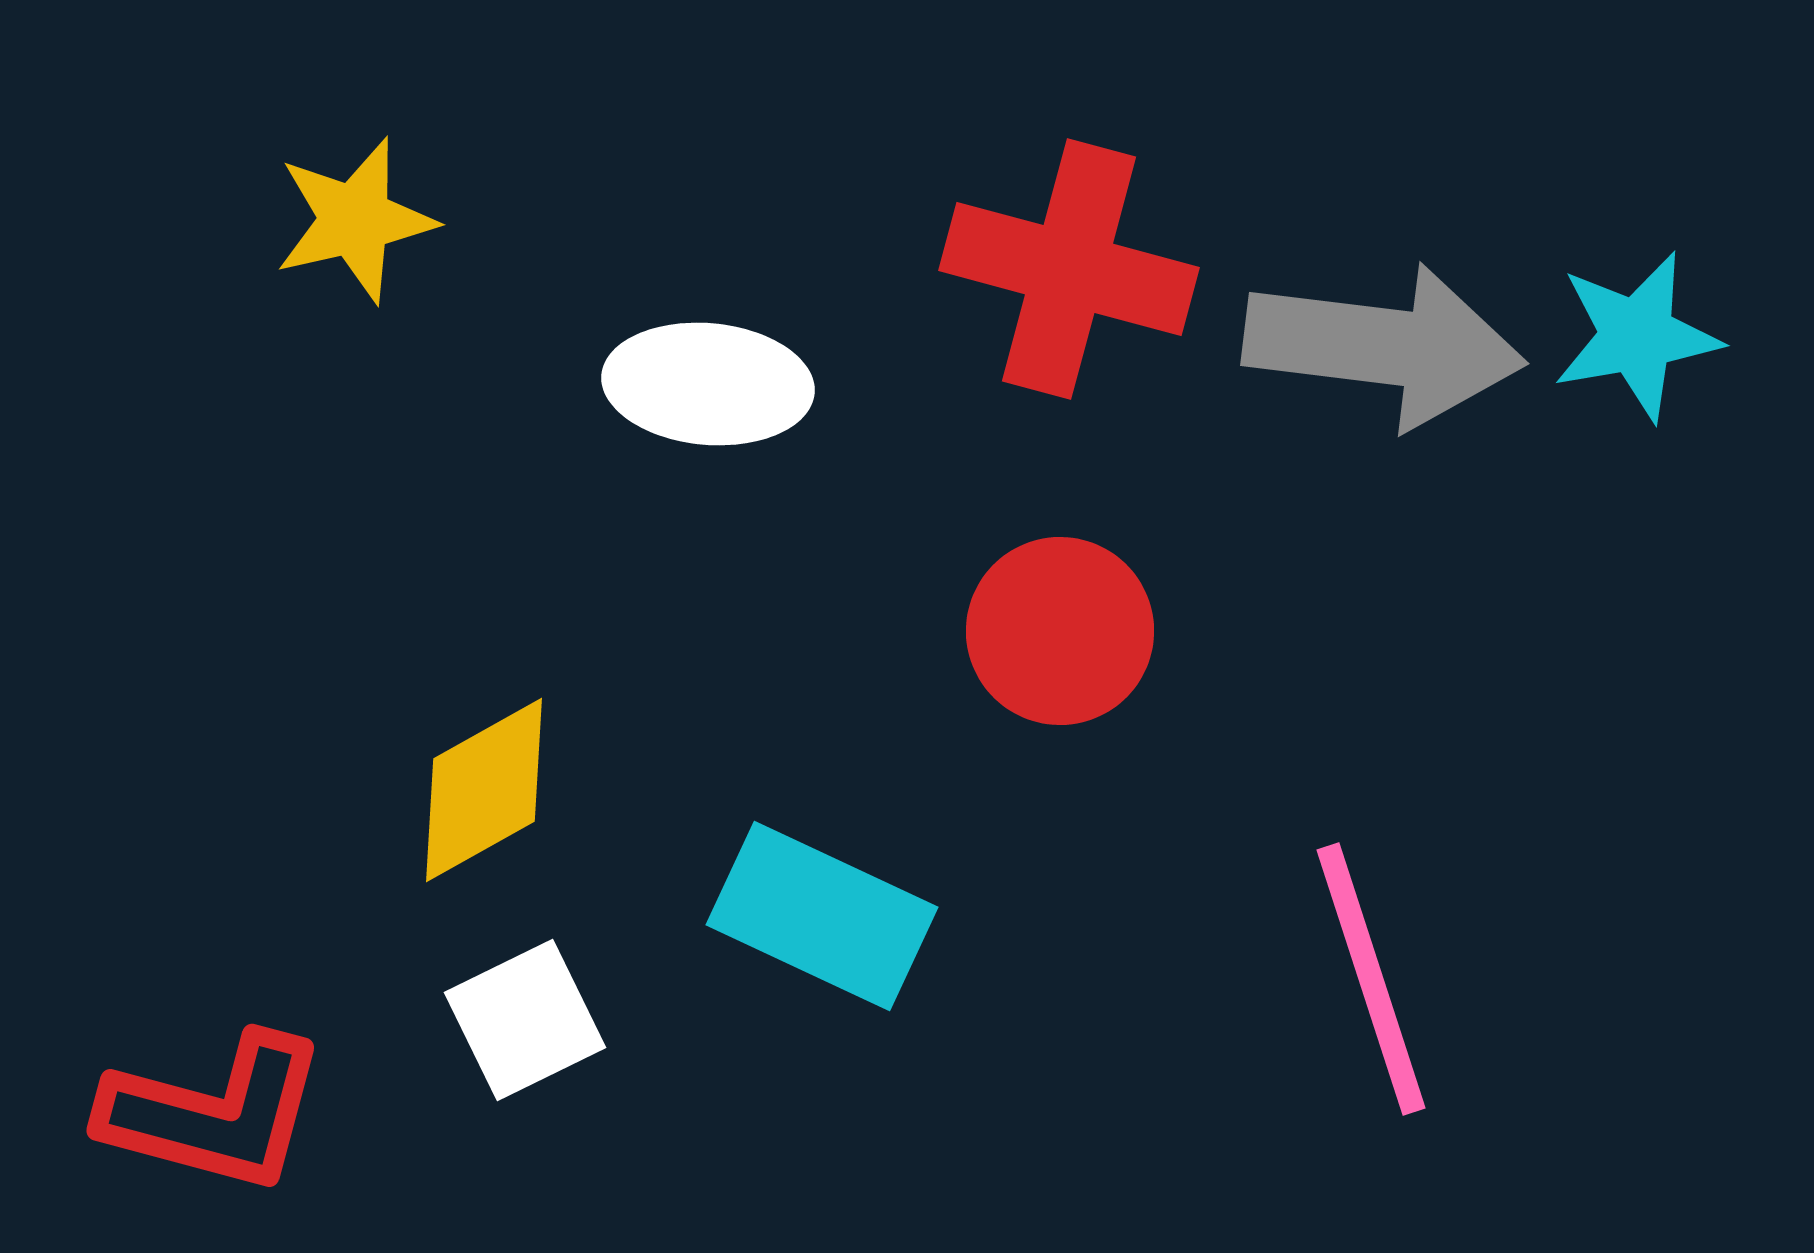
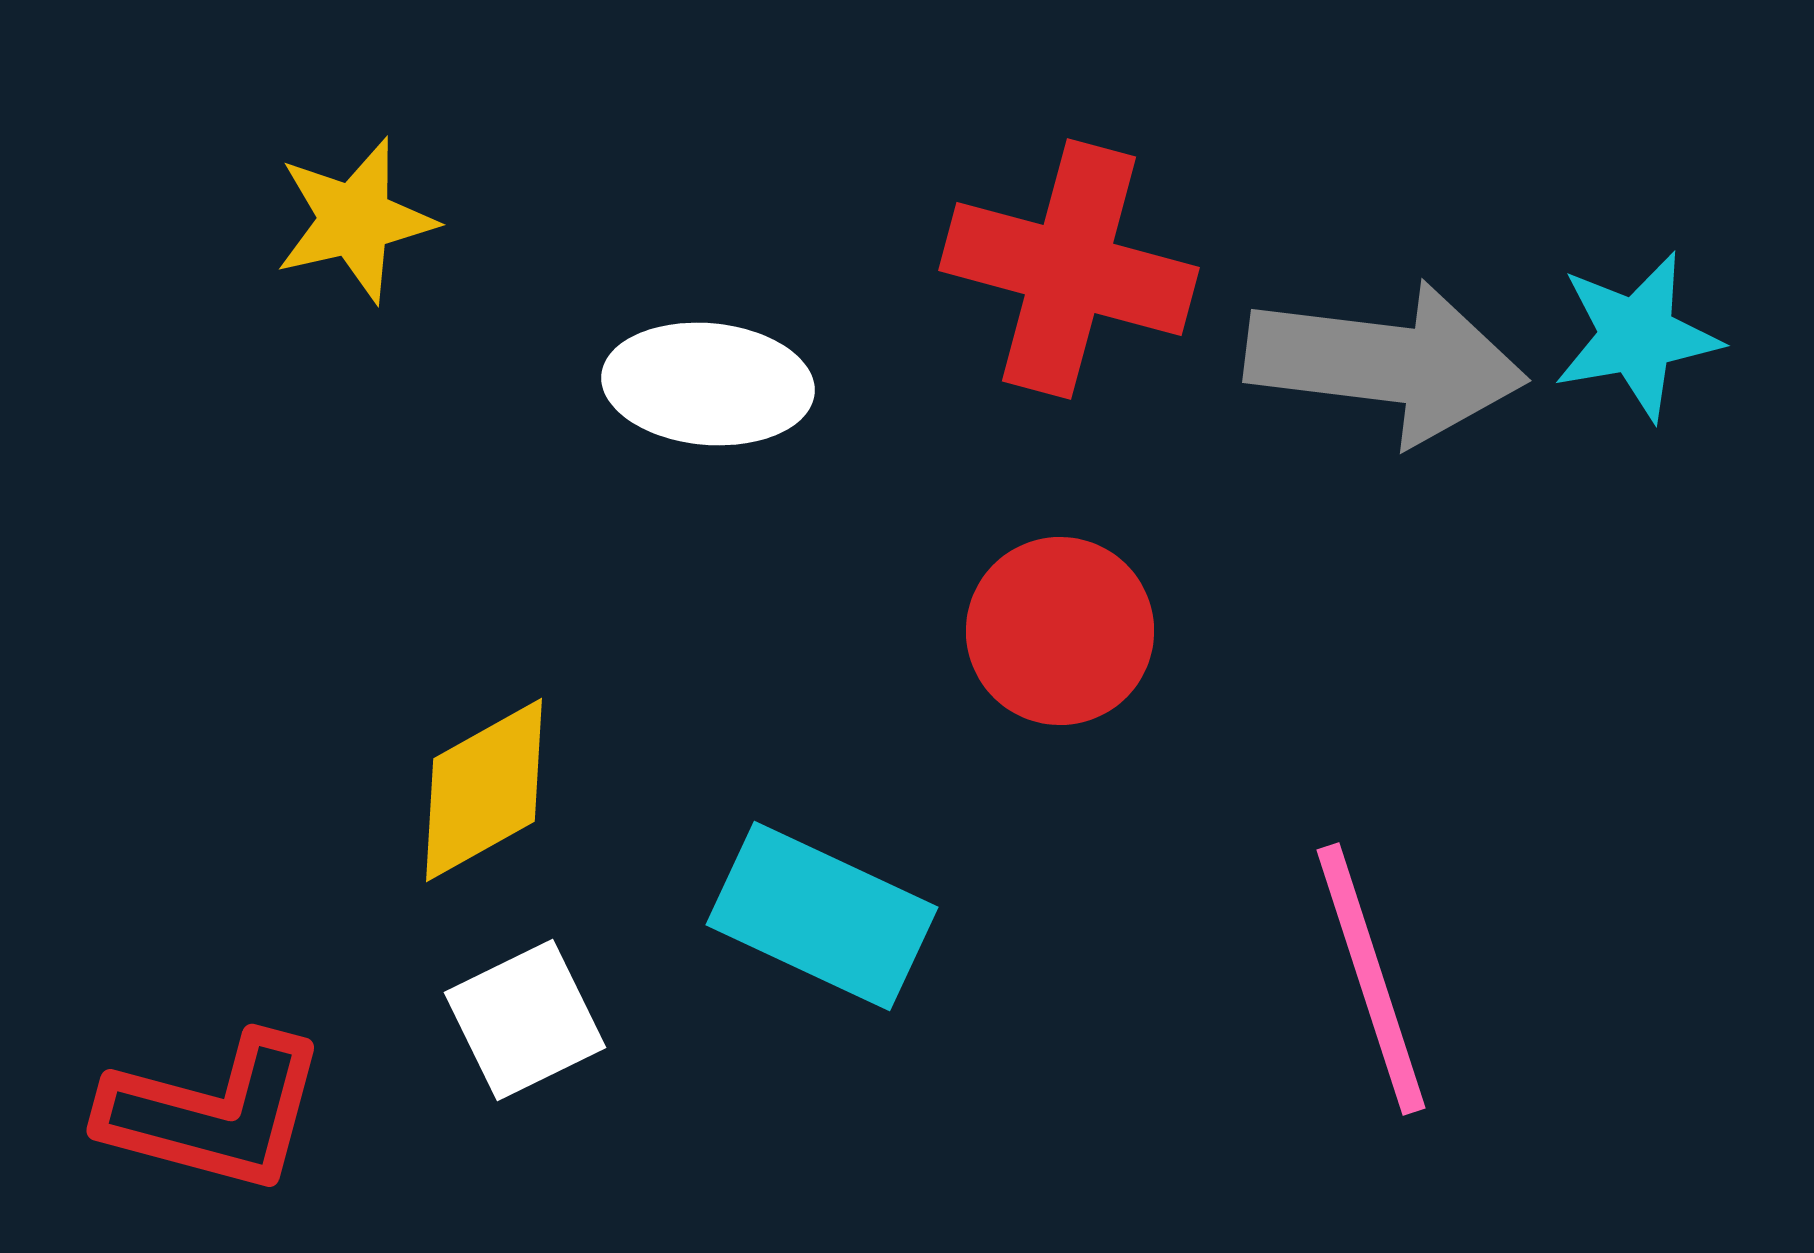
gray arrow: moved 2 px right, 17 px down
